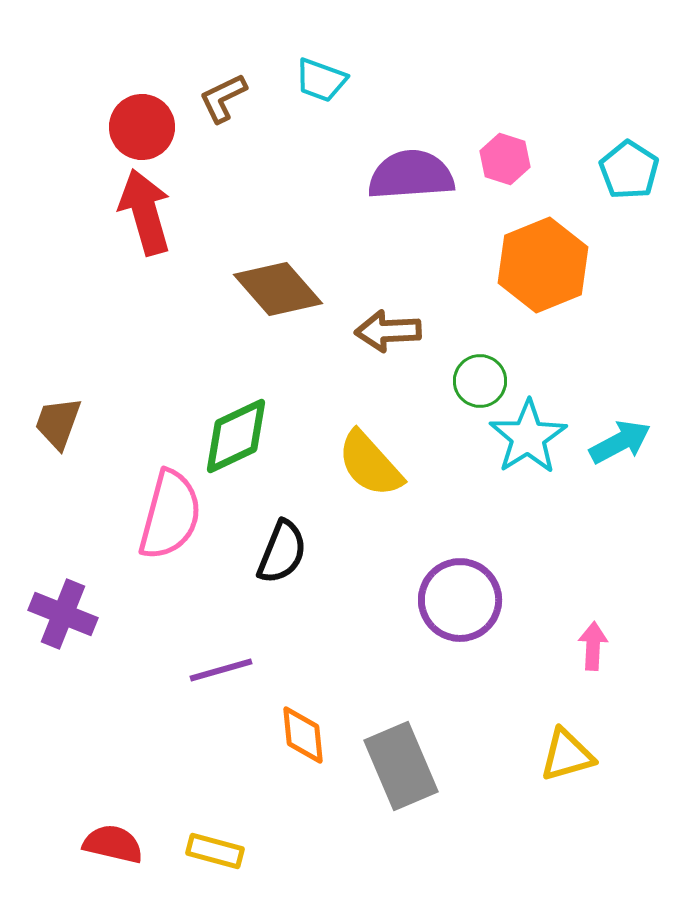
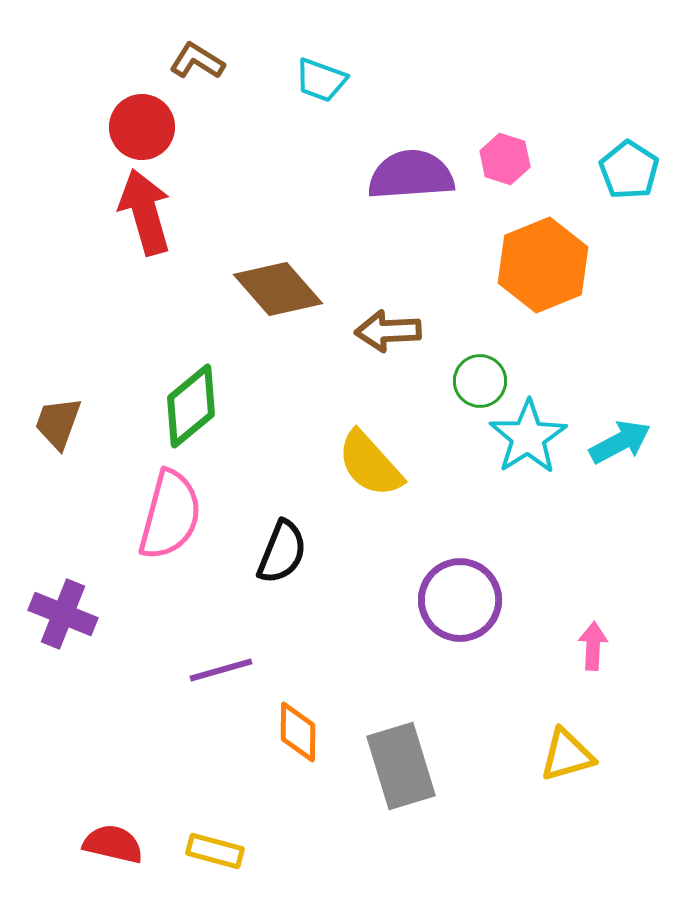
brown L-shape: moved 26 px left, 37 px up; rotated 58 degrees clockwise
green diamond: moved 45 px left, 30 px up; rotated 14 degrees counterclockwise
orange diamond: moved 5 px left, 3 px up; rotated 6 degrees clockwise
gray rectangle: rotated 6 degrees clockwise
